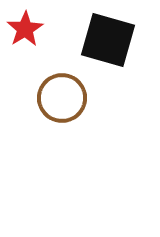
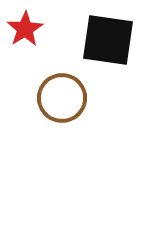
black square: rotated 8 degrees counterclockwise
